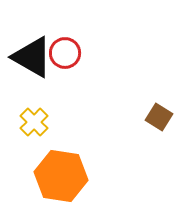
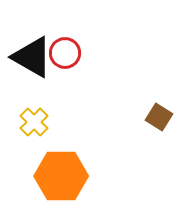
orange hexagon: rotated 9 degrees counterclockwise
